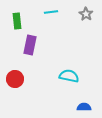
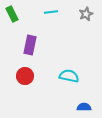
gray star: rotated 16 degrees clockwise
green rectangle: moved 5 px left, 7 px up; rotated 21 degrees counterclockwise
red circle: moved 10 px right, 3 px up
